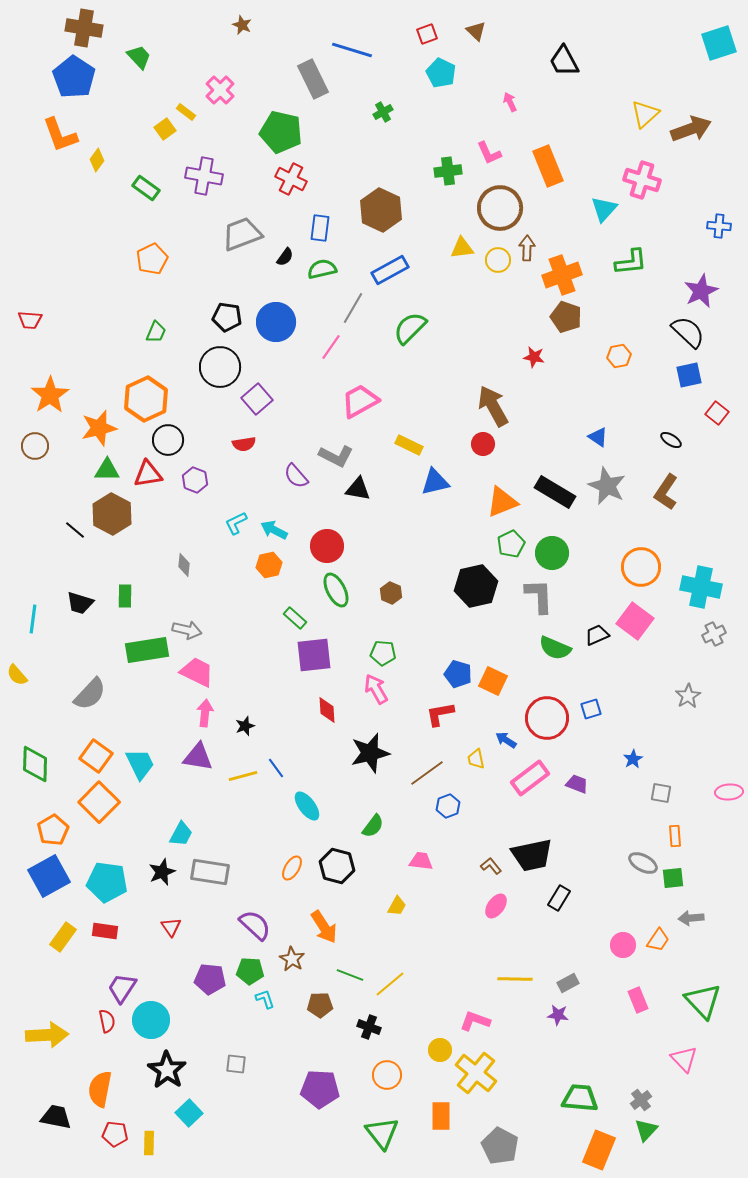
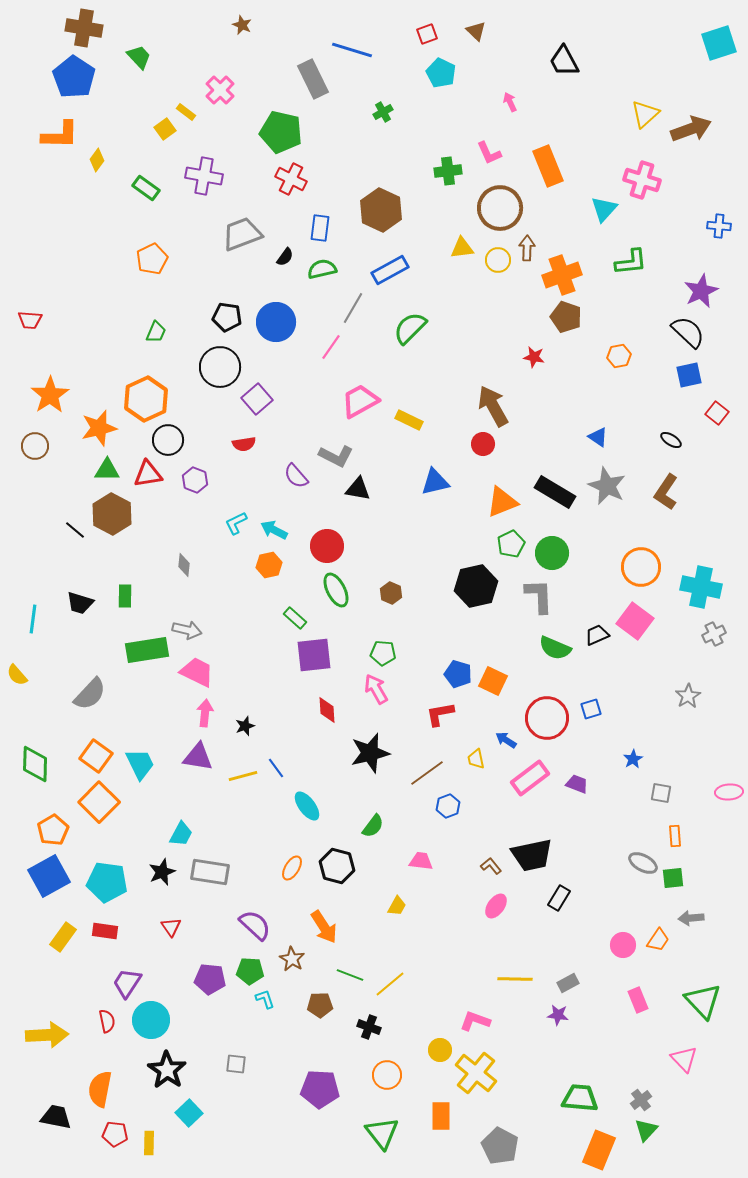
orange L-shape at (60, 135): rotated 69 degrees counterclockwise
yellow rectangle at (409, 445): moved 25 px up
purple trapezoid at (122, 988): moved 5 px right, 5 px up
